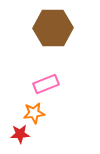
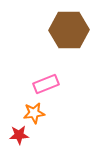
brown hexagon: moved 16 px right, 2 px down
red star: moved 1 px left, 1 px down
